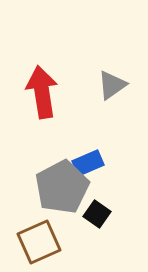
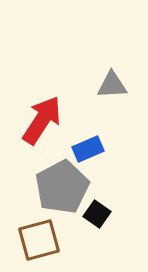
gray triangle: rotated 32 degrees clockwise
red arrow: moved 28 px down; rotated 42 degrees clockwise
blue rectangle: moved 14 px up
brown square: moved 2 px up; rotated 9 degrees clockwise
